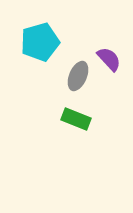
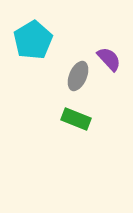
cyan pentagon: moved 7 px left, 2 px up; rotated 15 degrees counterclockwise
